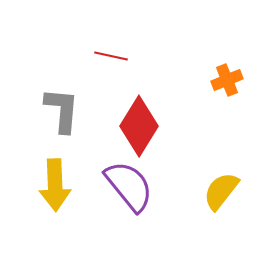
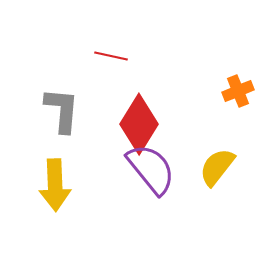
orange cross: moved 11 px right, 11 px down
red diamond: moved 2 px up
purple semicircle: moved 22 px right, 17 px up
yellow semicircle: moved 4 px left, 24 px up
